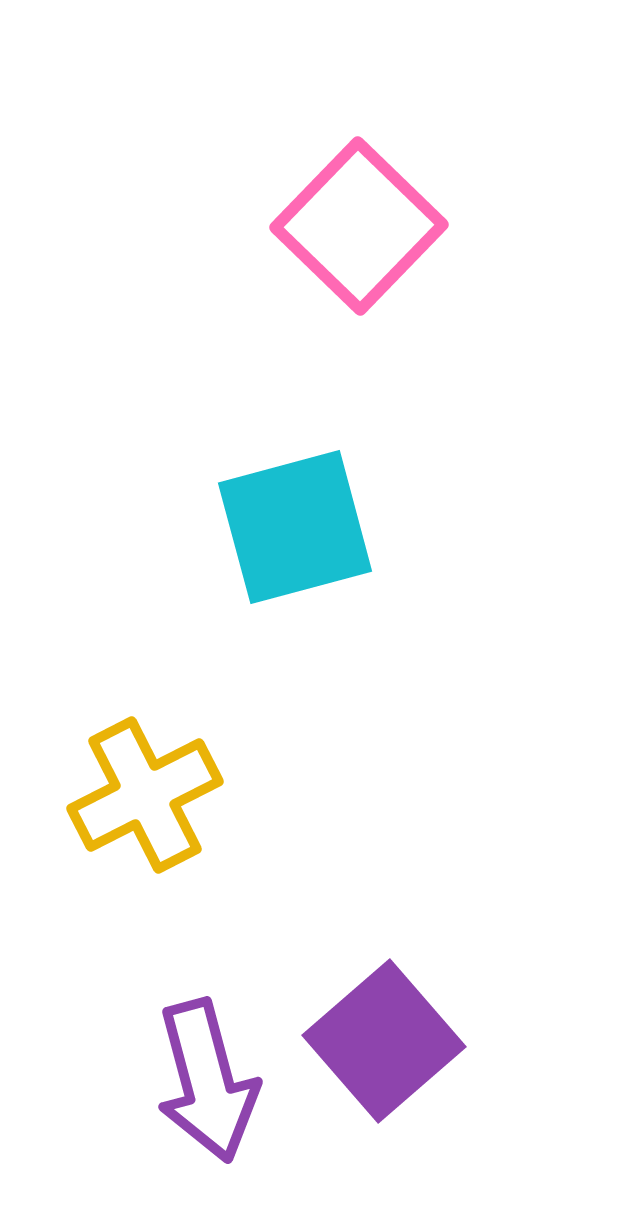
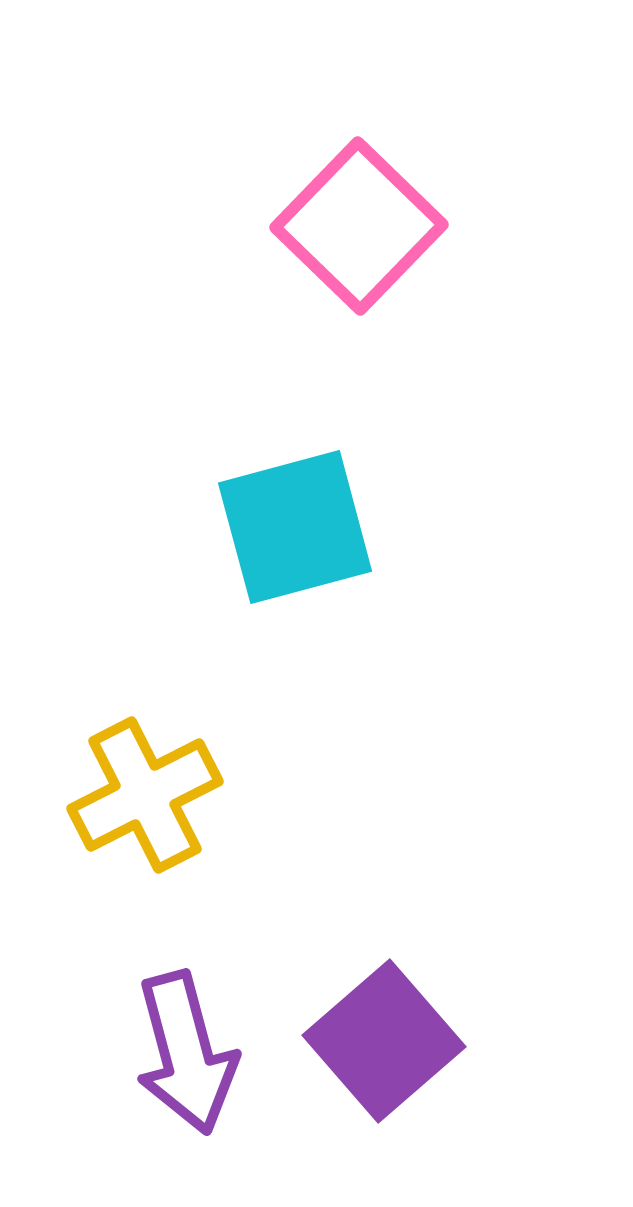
purple arrow: moved 21 px left, 28 px up
